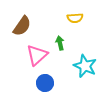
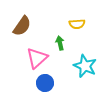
yellow semicircle: moved 2 px right, 6 px down
pink triangle: moved 3 px down
